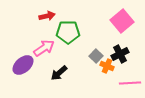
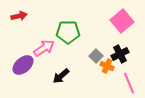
red arrow: moved 28 px left
black arrow: moved 2 px right, 3 px down
pink line: moved 1 px left; rotated 70 degrees clockwise
